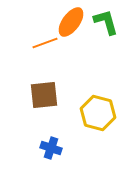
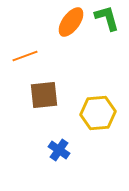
green L-shape: moved 1 px right, 4 px up
orange line: moved 20 px left, 13 px down
yellow hexagon: rotated 20 degrees counterclockwise
blue cross: moved 8 px right, 2 px down; rotated 15 degrees clockwise
